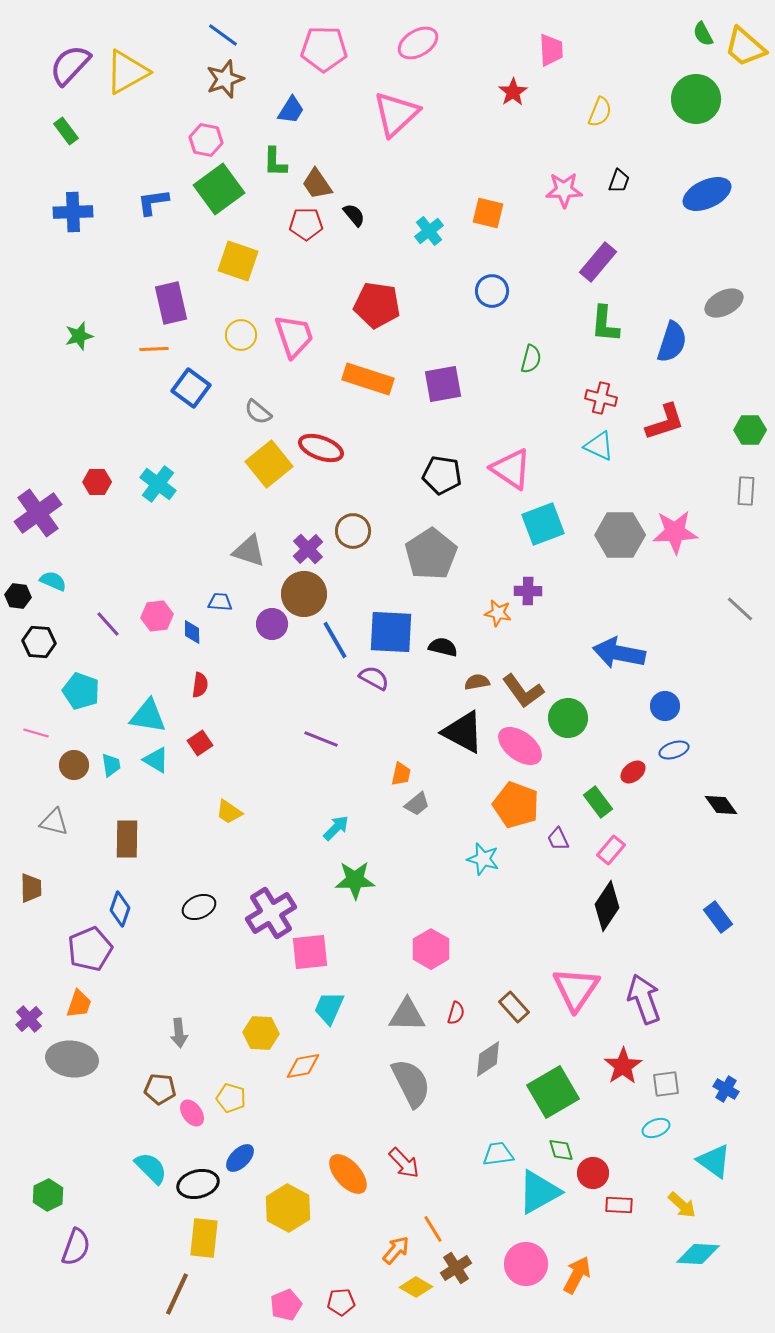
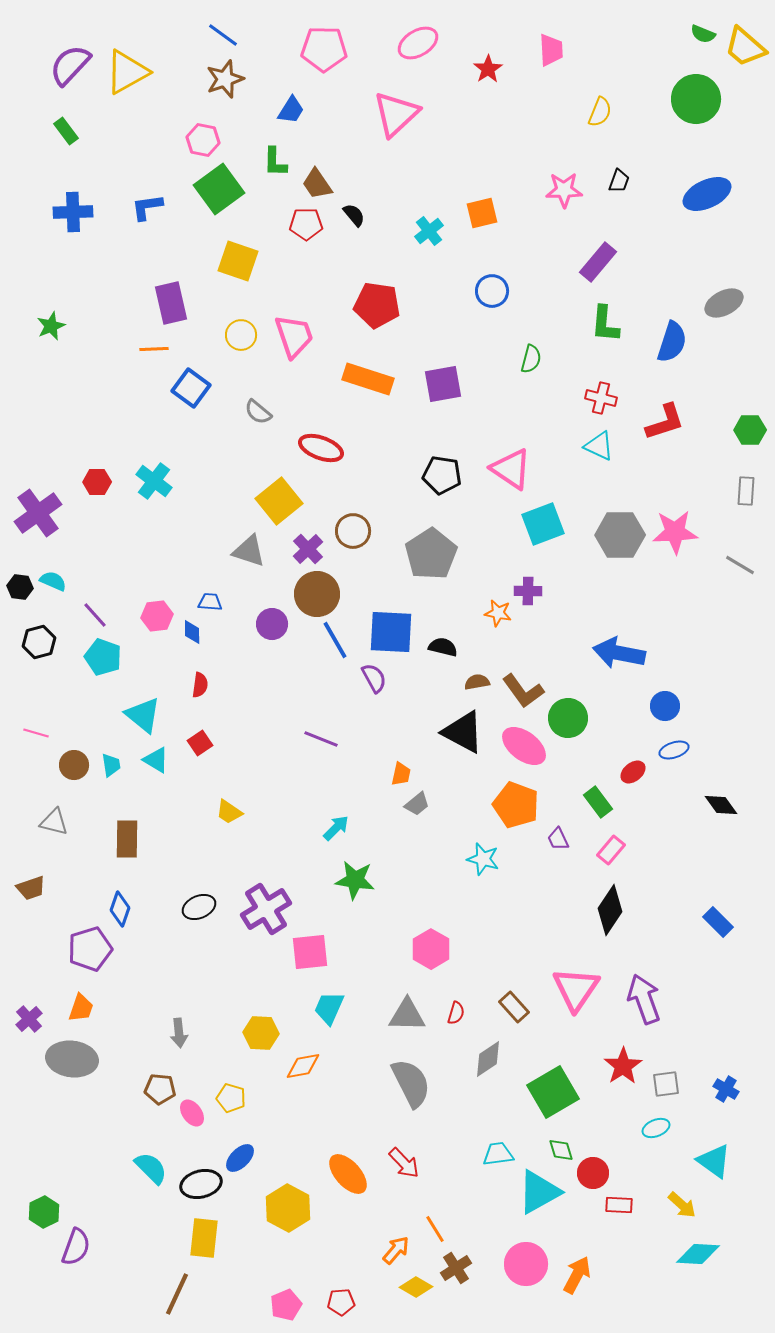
green semicircle at (703, 34): rotated 40 degrees counterclockwise
red star at (513, 92): moved 25 px left, 23 px up
pink hexagon at (206, 140): moved 3 px left
blue L-shape at (153, 202): moved 6 px left, 5 px down
orange square at (488, 213): moved 6 px left; rotated 28 degrees counterclockwise
green star at (79, 336): moved 28 px left, 10 px up; rotated 8 degrees counterclockwise
yellow square at (269, 464): moved 10 px right, 37 px down
cyan cross at (158, 484): moved 4 px left, 3 px up
brown circle at (304, 594): moved 13 px right
black hexagon at (18, 596): moved 2 px right, 9 px up
blue trapezoid at (220, 602): moved 10 px left
gray line at (740, 609): moved 44 px up; rotated 12 degrees counterclockwise
purple line at (108, 624): moved 13 px left, 9 px up
black hexagon at (39, 642): rotated 20 degrees counterclockwise
purple semicircle at (374, 678): rotated 32 degrees clockwise
cyan pentagon at (81, 691): moved 22 px right, 34 px up
cyan triangle at (148, 716): moved 5 px left, 1 px up; rotated 30 degrees clockwise
pink ellipse at (520, 746): moved 4 px right
green star at (355, 880): rotated 9 degrees clockwise
brown trapezoid at (31, 888): rotated 72 degrees clockwise
black diamond at (607, 906): moved 3 px right, 4 px down
purple cross at (271, 913): moved 5 px left, 4 px up
blue rectangle at (718, 917): moved 5 px down; rotated 8 degrees counterclockwise
purple pentagon at (90, 949): rotated 6 degrees clockwise
orange trapezoid at (79, 1004): moved 2 px right, 4 px down
black ellipse at (198, 1184): moved 3 px right
green hexagon at (48, 1195): moved 4 px left, 17 px down
orange line at (433, 1229): moved 2 px right
